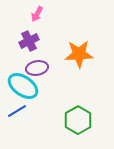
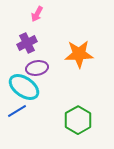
purple cross: moved 2 px left, 2 px down
cyan ellipse: moved 1 px right, 1 px down
